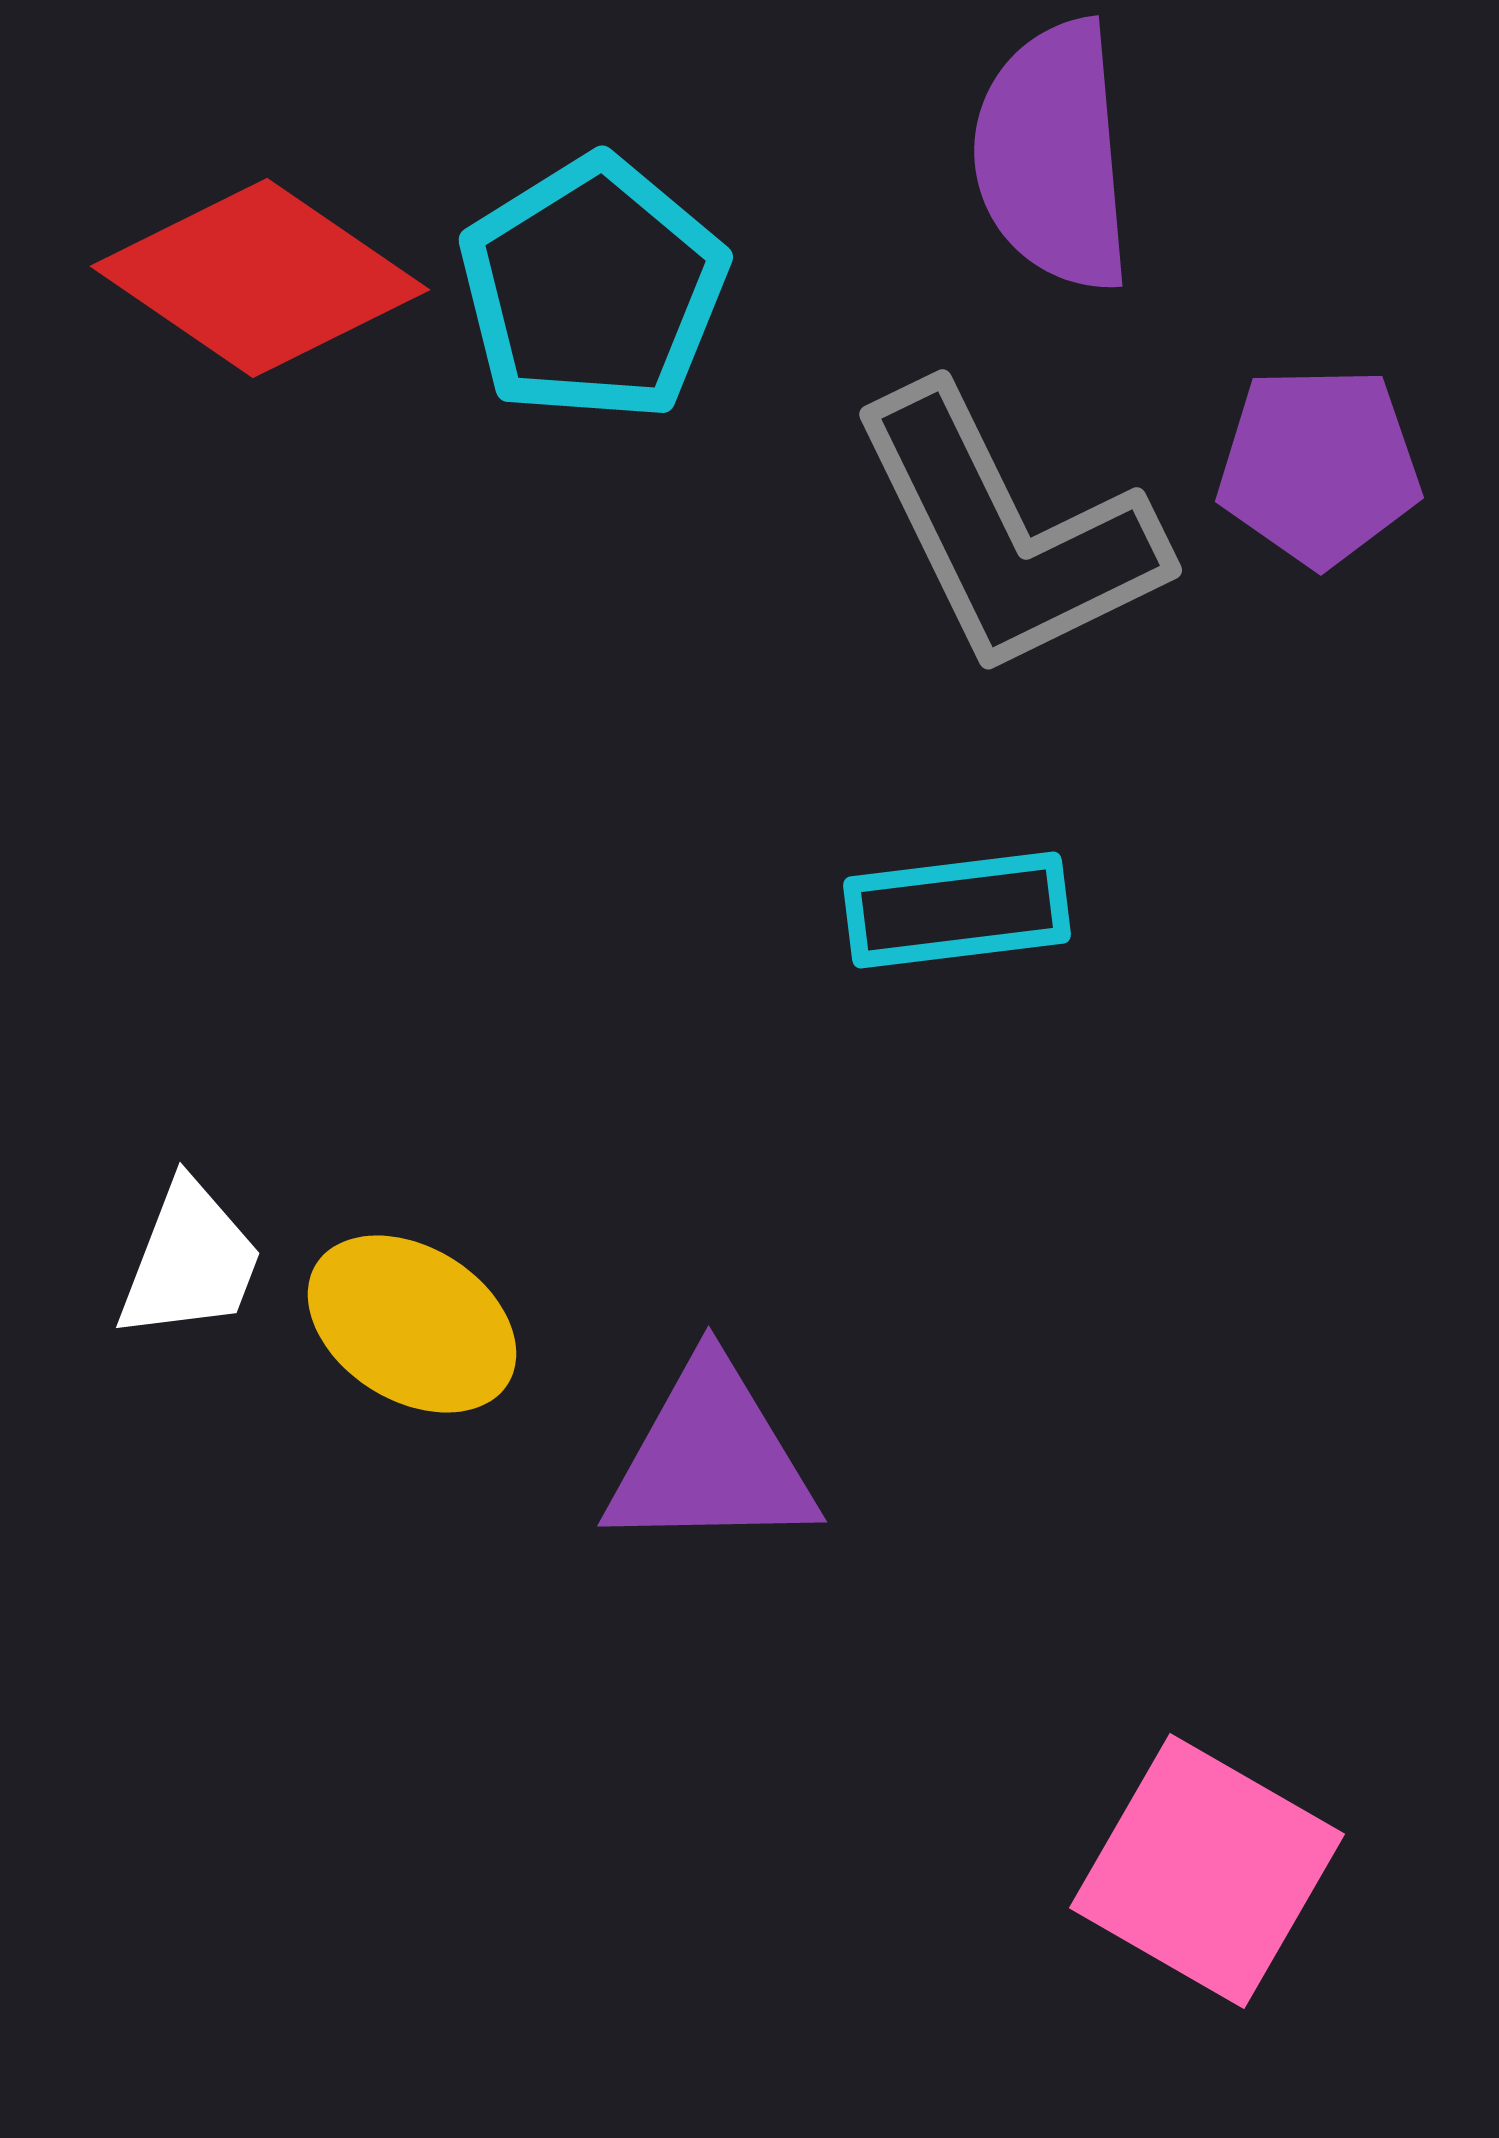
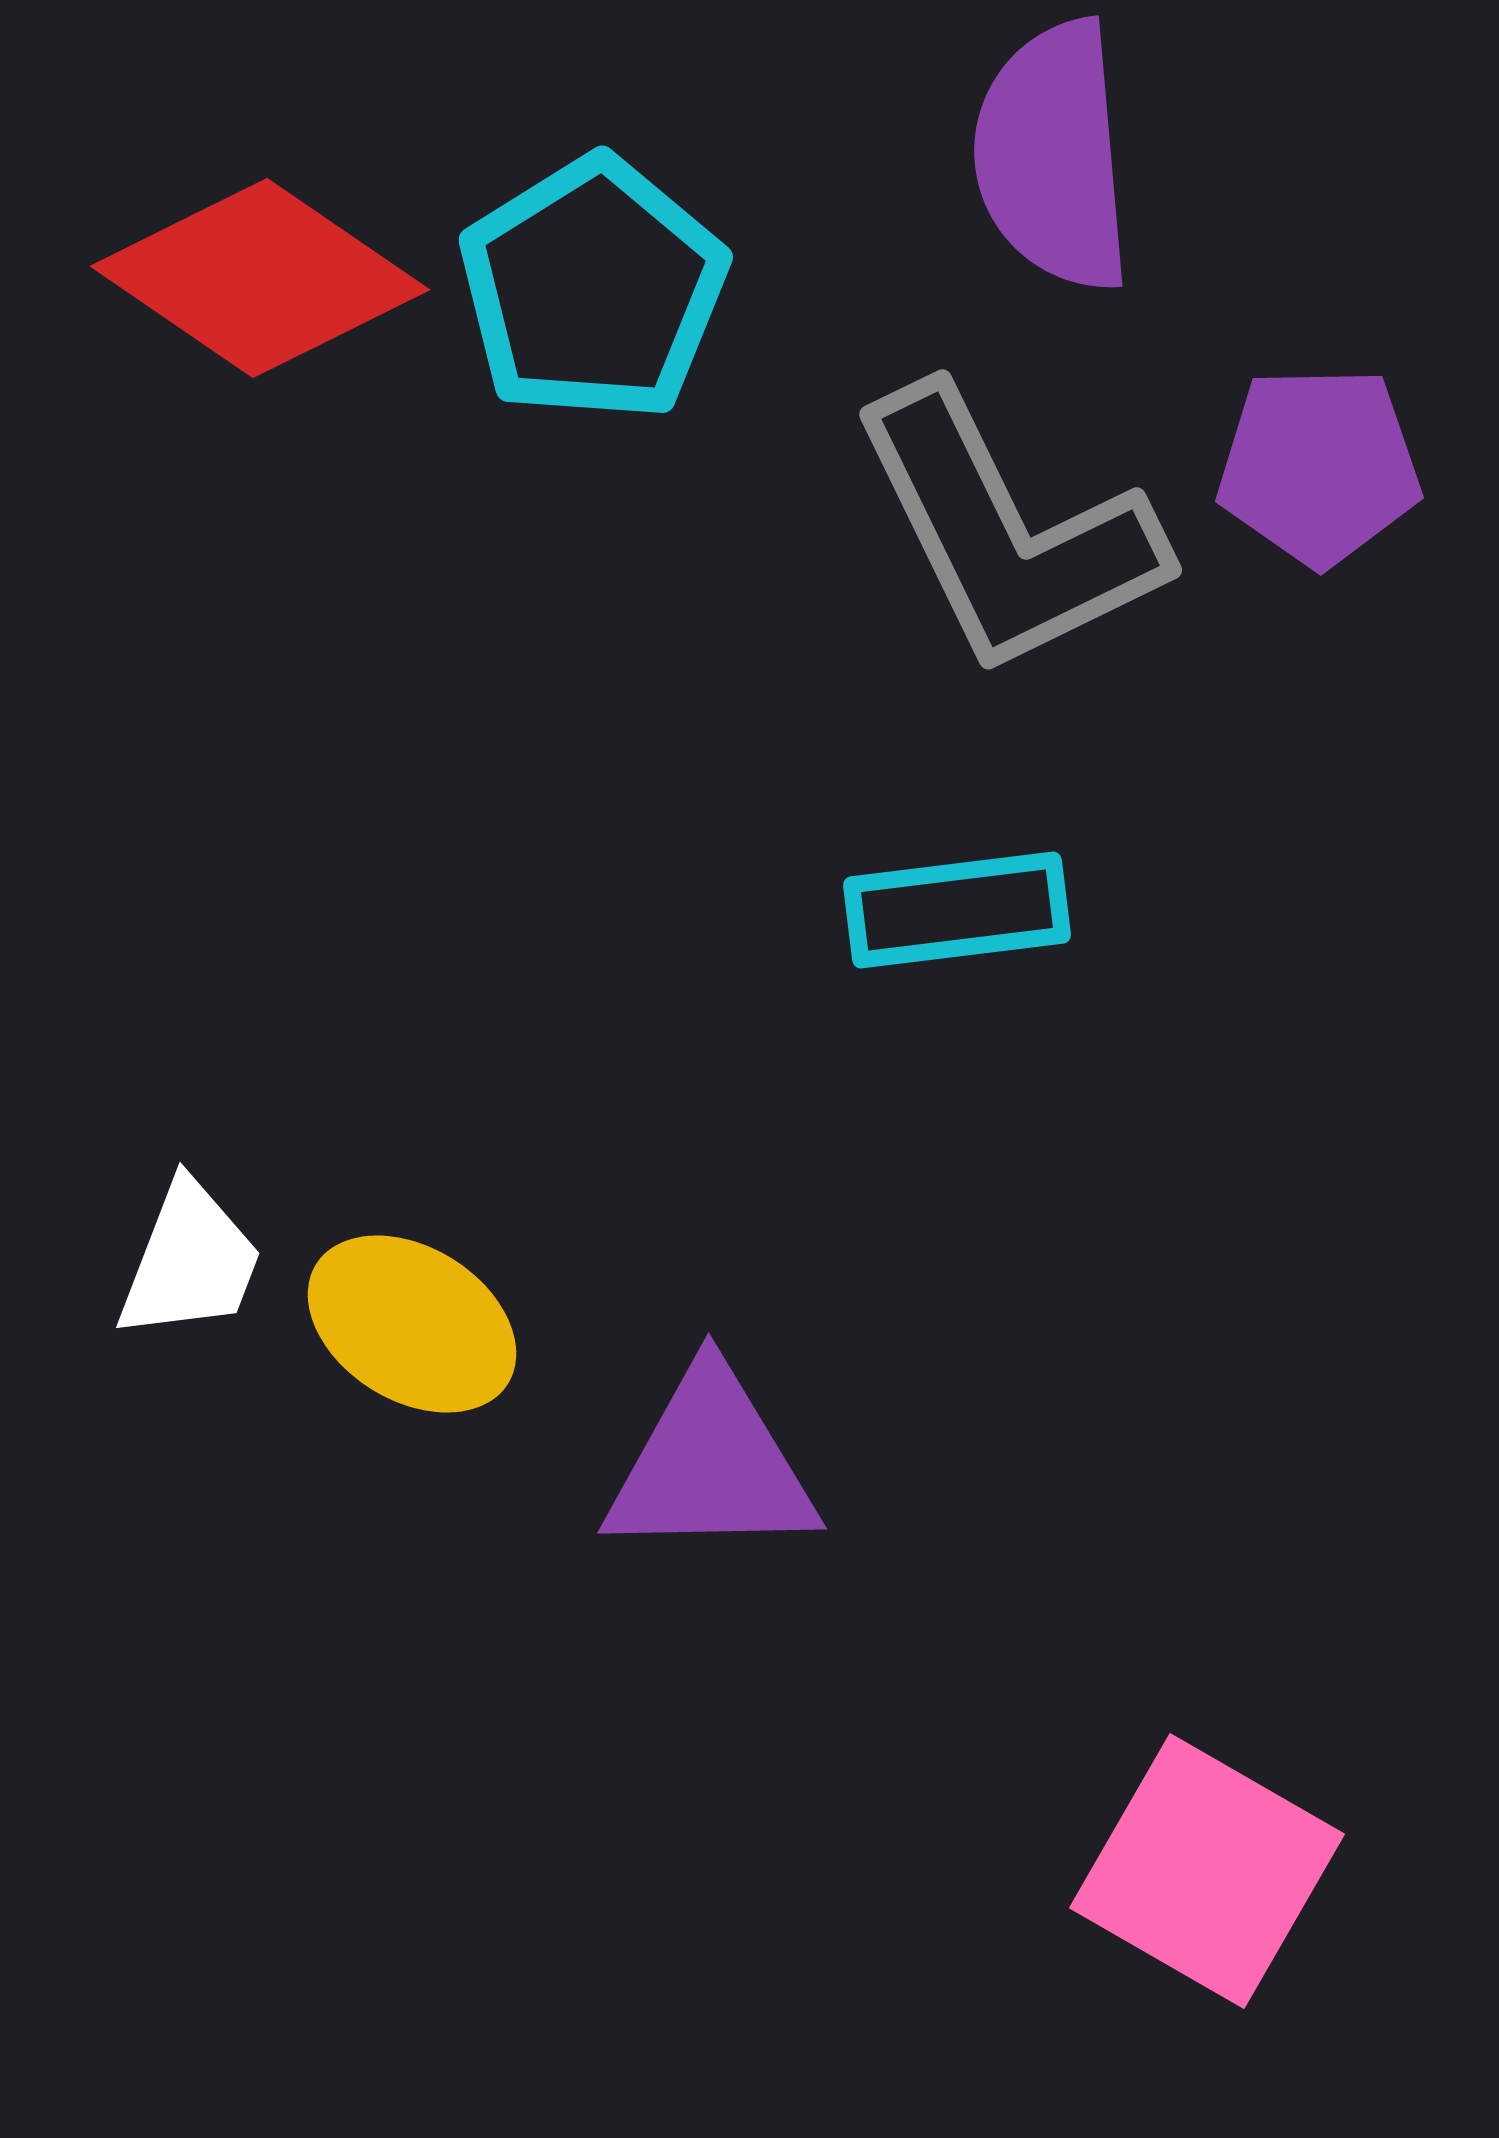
purple triangle: moved 7 px down
